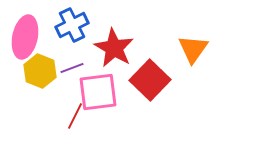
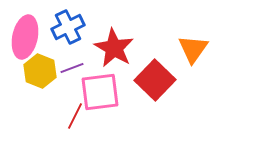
blue cross: moved 4 px left, 2 px down
red square: moved 5 px right
pink square: moved 2 px right
